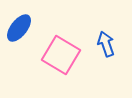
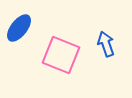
pink square: rotated 9 degrees counterclockwise
